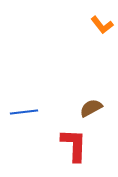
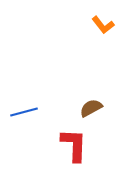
orange L-shape: moved 1 px right
blue line: rotated 8 degrees counterclockwise
